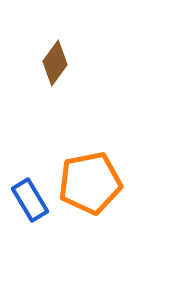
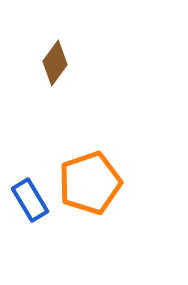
orange pentagon: rotated 8 degrees counterclockwise
